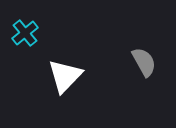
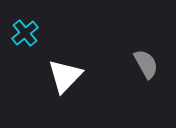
gray semicircle: moved 2 px right, 2 px down
